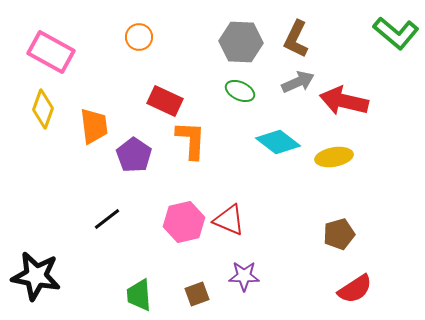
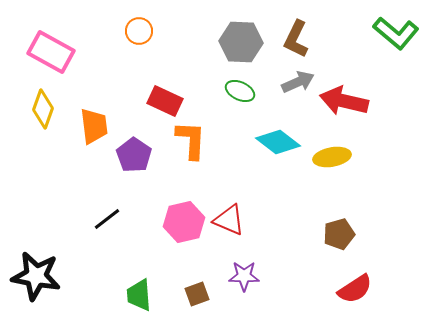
orange circle: moved 6 px up
yellow ellipse: moved 2 px left
